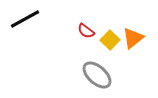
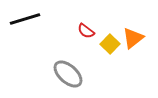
black line: rotated 12 degrees clockwise
yellow square: moved 4 px down
gray ellipse: moved 29 px left, 1 px up
